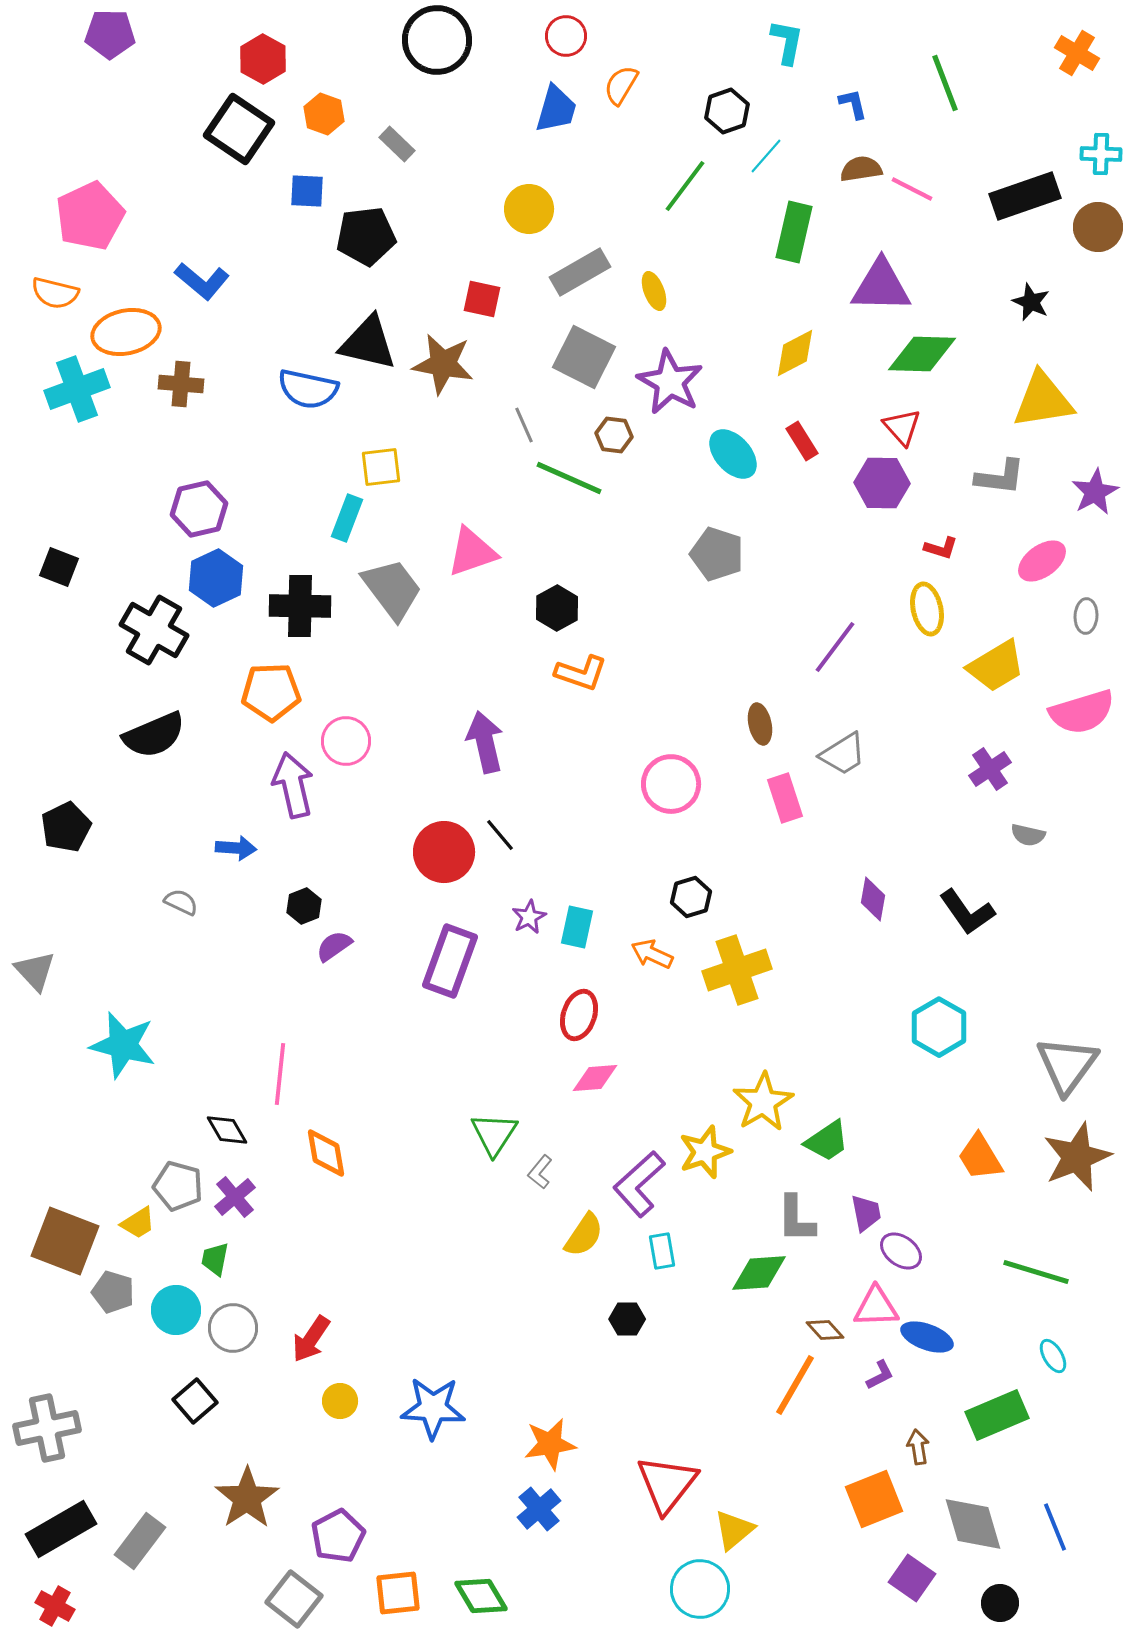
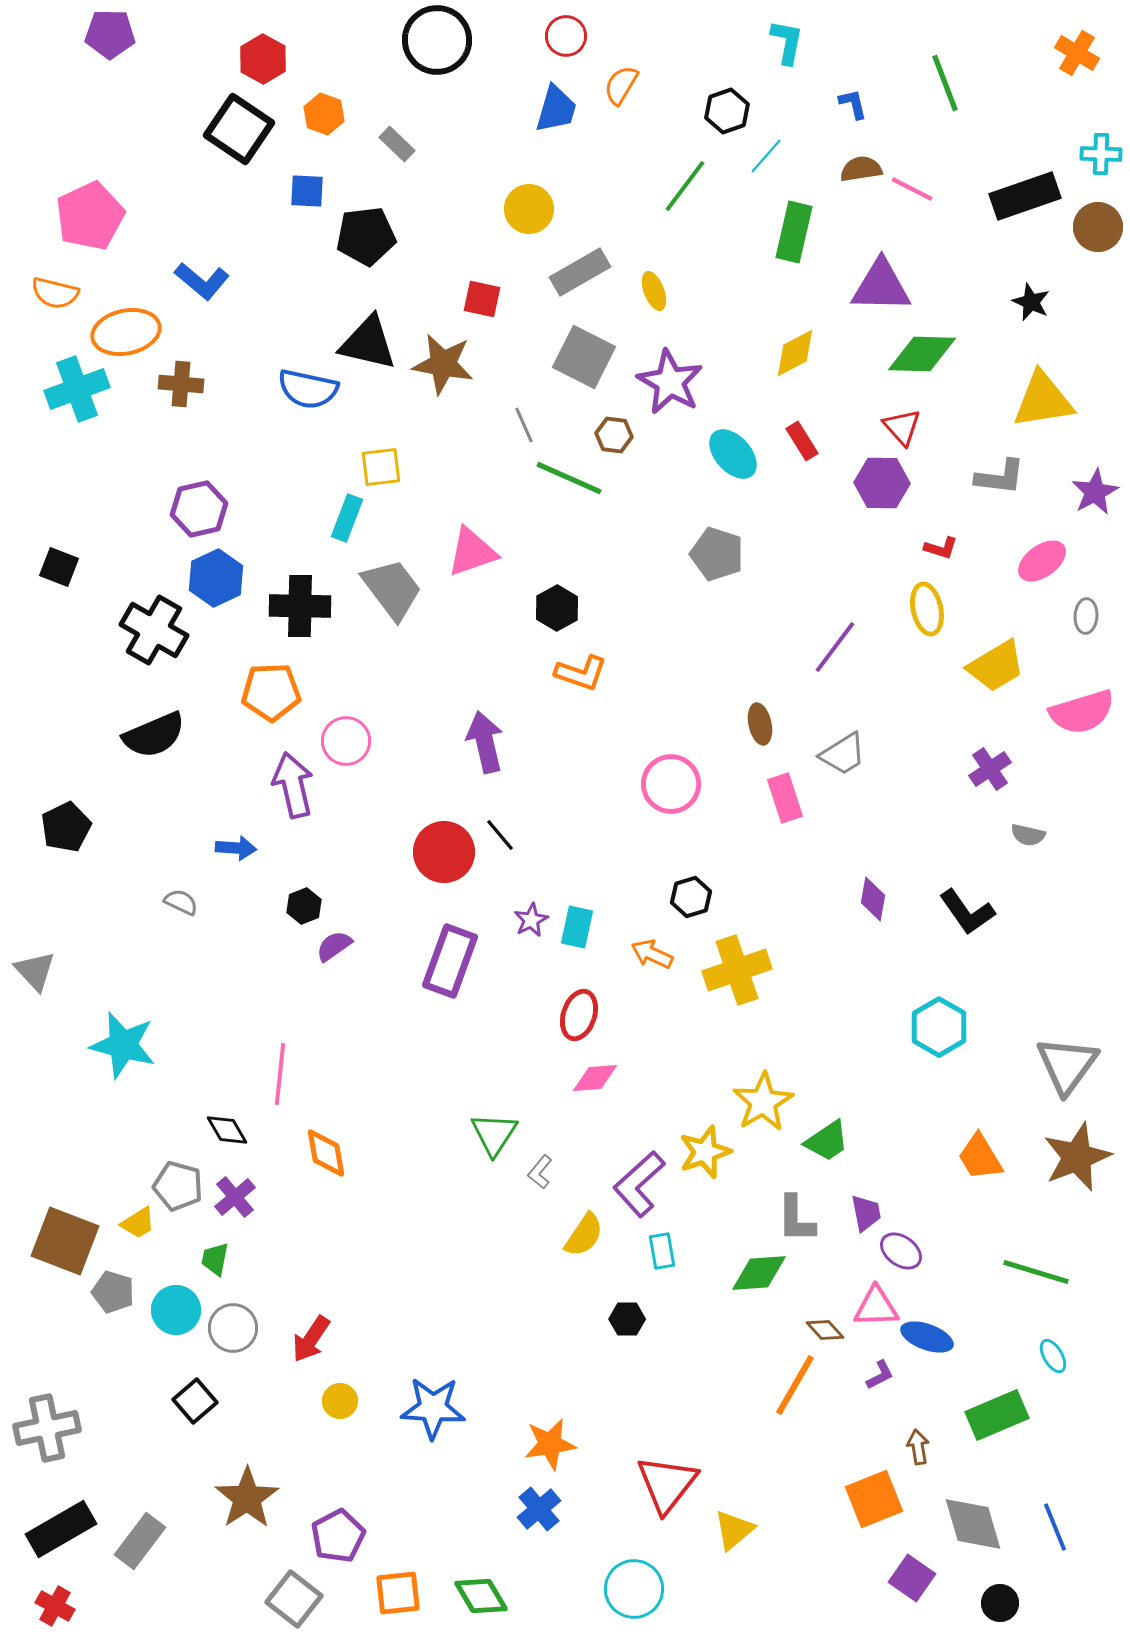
purple star at (529, 917): moved 2 px right, 3 px down
cyan circle at (700, 1589): moved 66 px left
